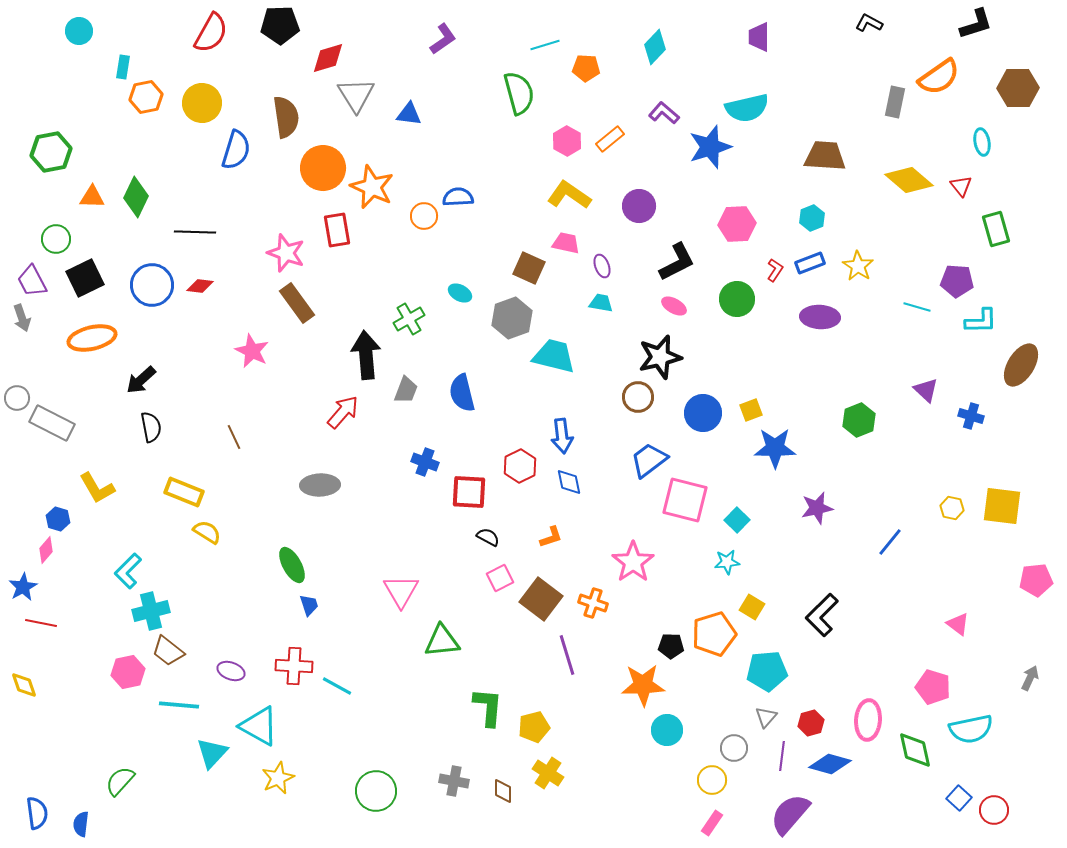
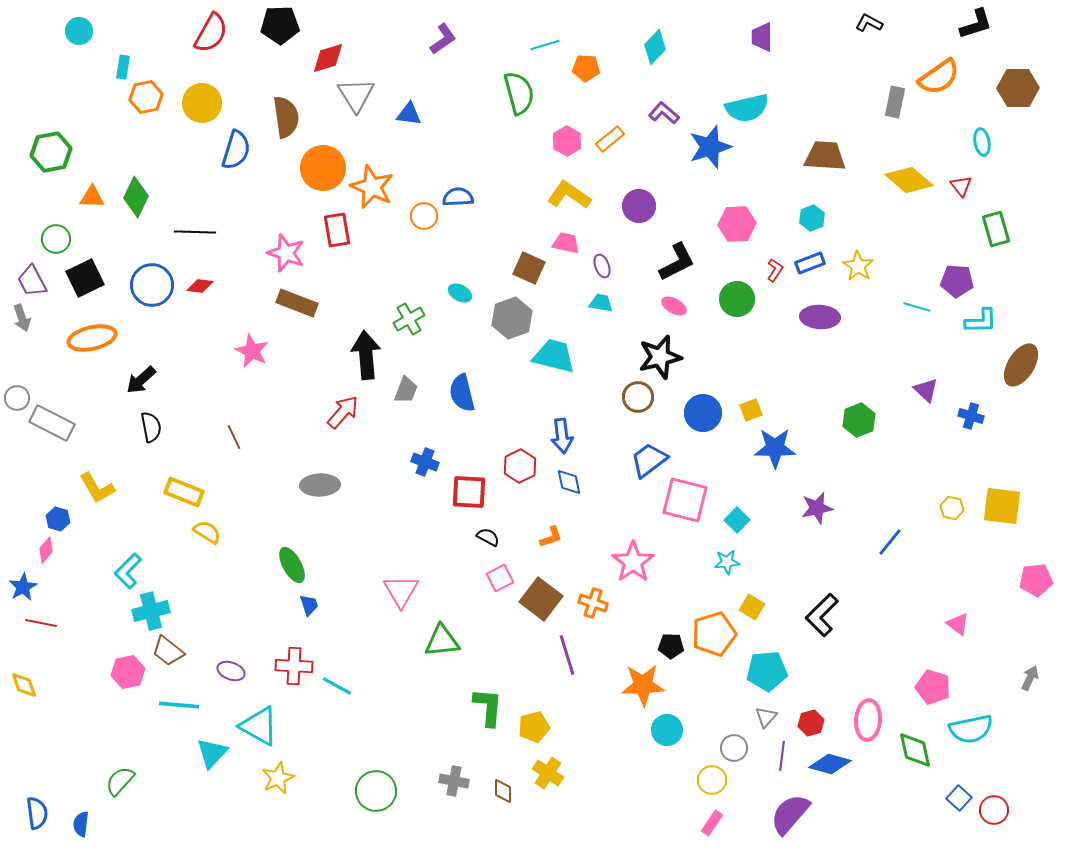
purple trapezoid at (759, 37): moved 3 px right
brown rectangle at (297, 303): rotated 33 degrees counterclockwise
